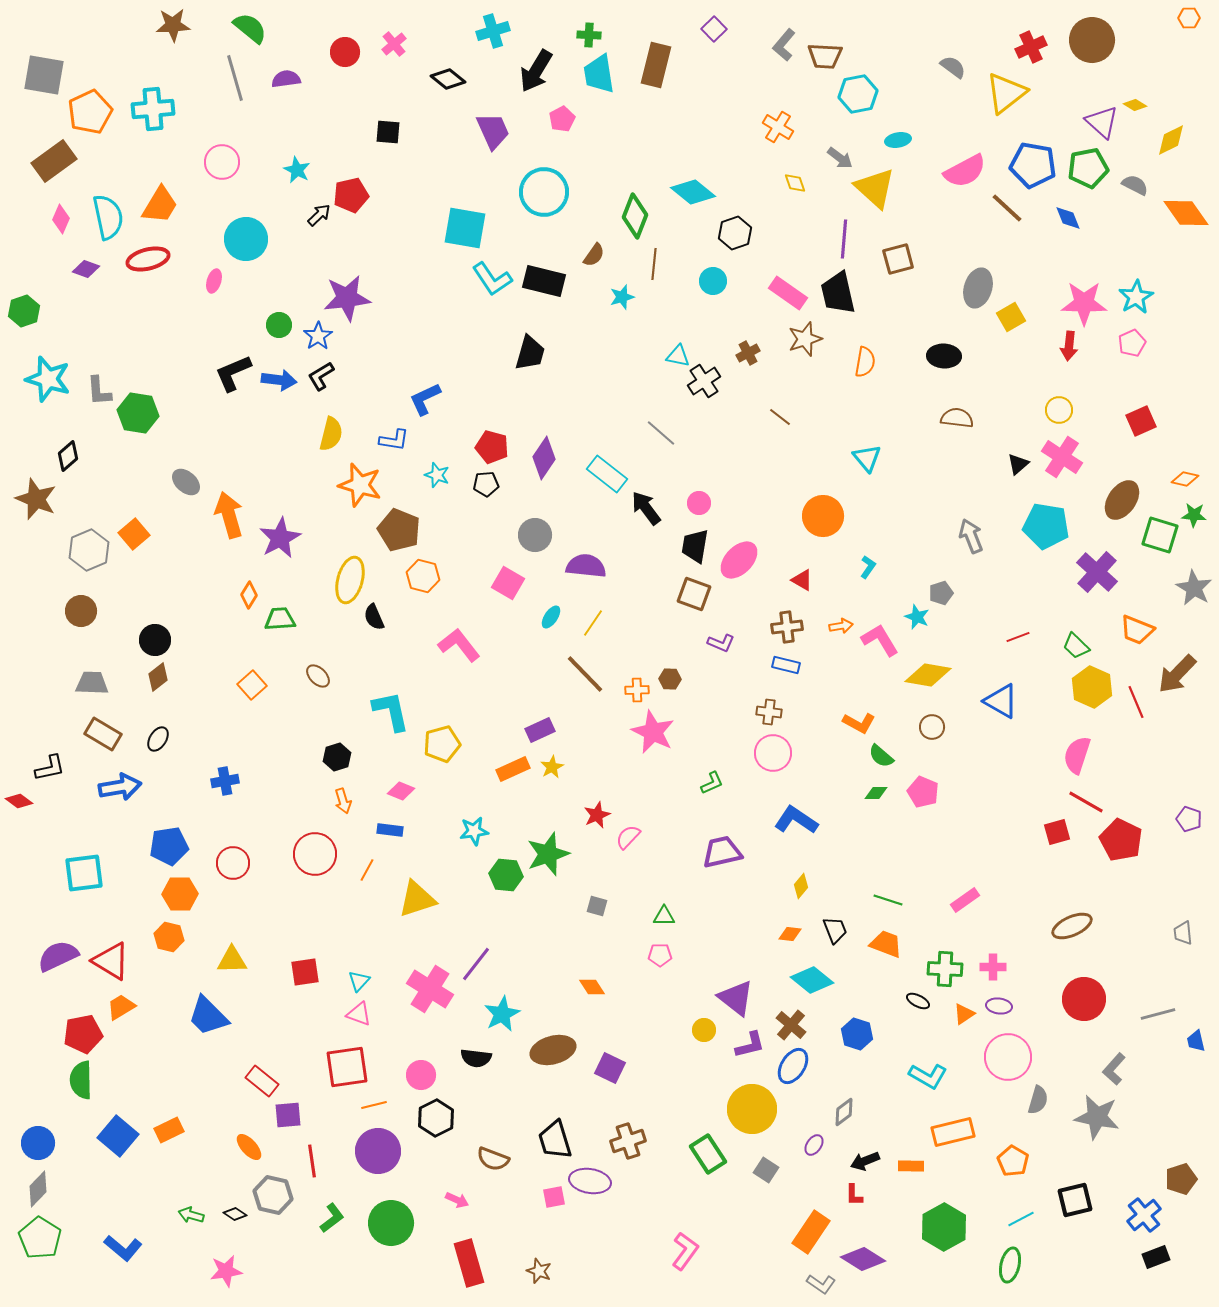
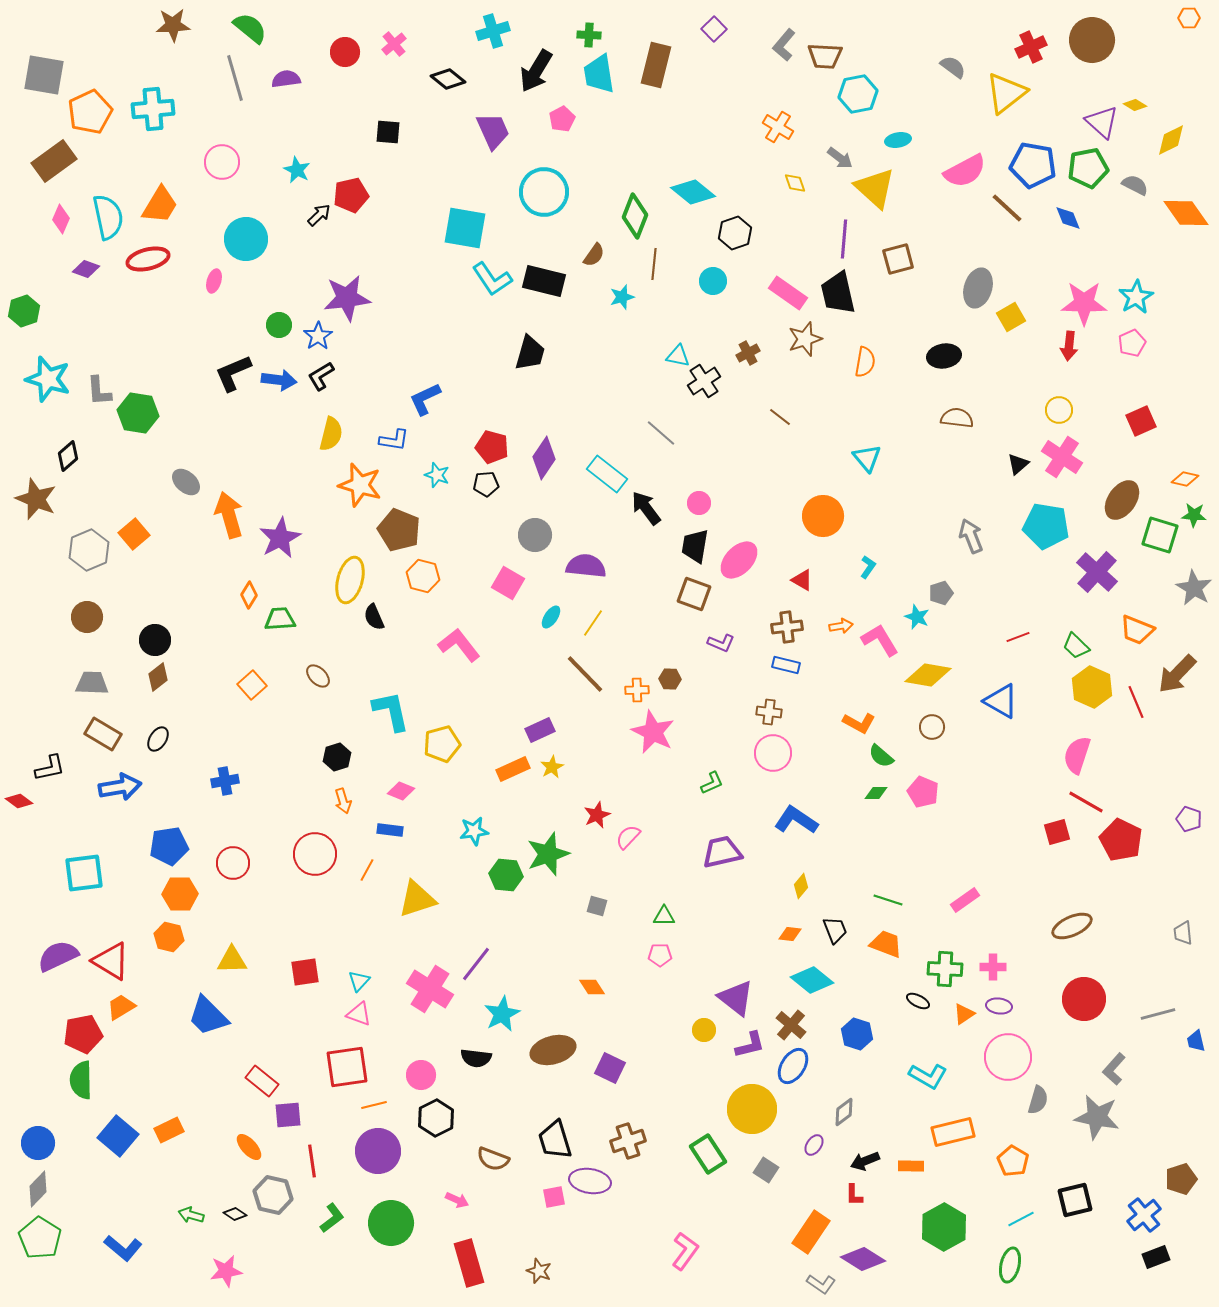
black ellipse at (944, 356): rotated 12 degrees counterclockwise
brown circle at (81, 611): moved 6 px right, 6 px down
